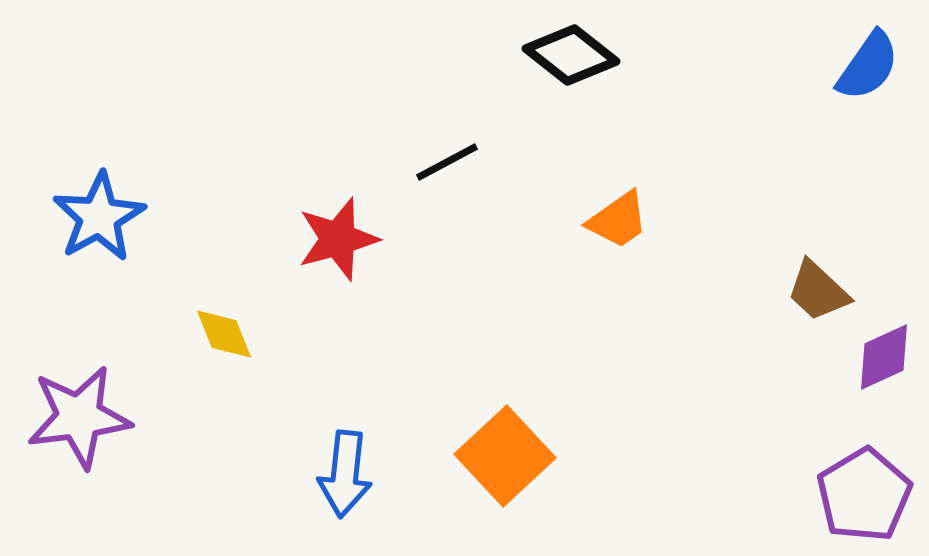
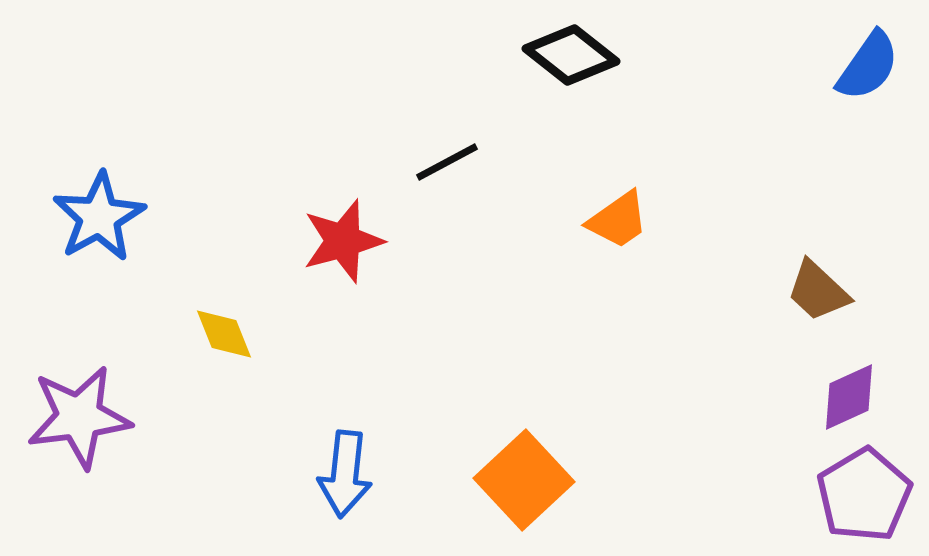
red star: moved 5 px right, 2 px down
purple diamond: moved 35 px left, 40 px down
orange square: moved 19 px right, 24 px down
